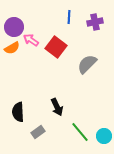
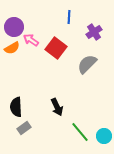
purple cross: moved 1 px left, 10 px down; rotated 21 degrees counterclockwise
red square: moved 1 px down
black semicircle: moved 2 px left, 5 px up
gray rectangle: moved 14 px left, 4 px up
